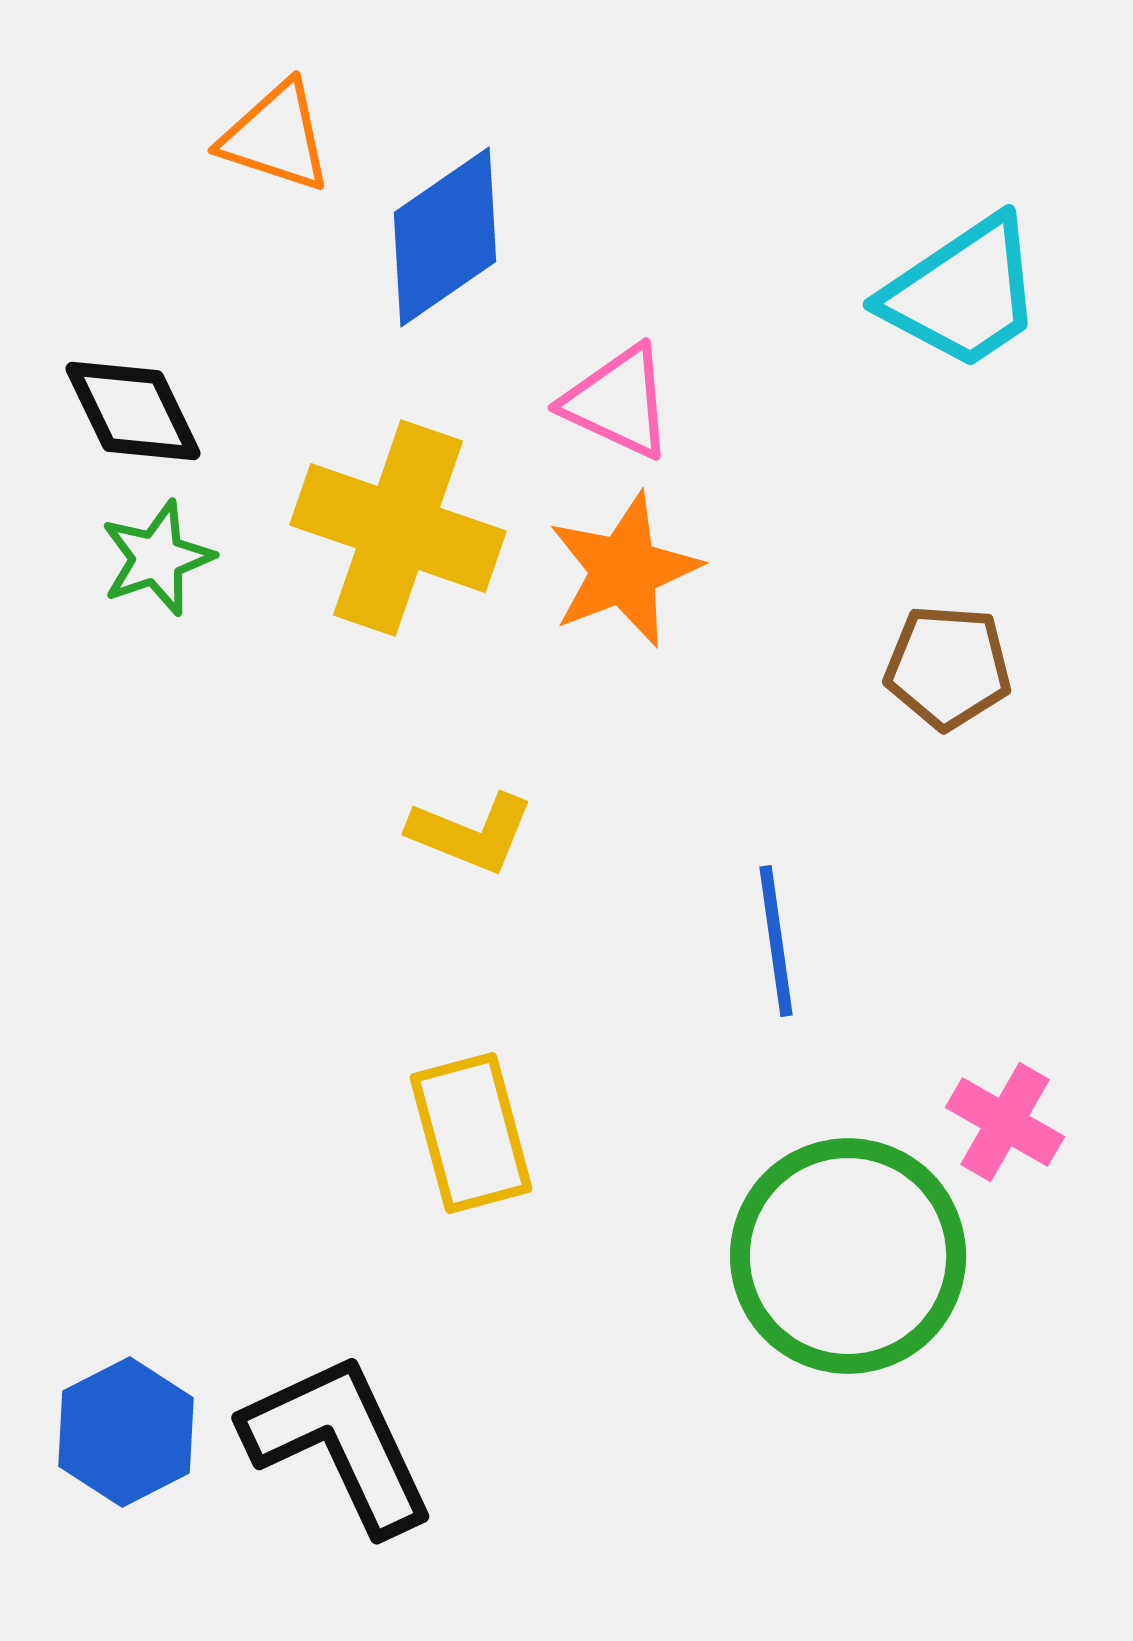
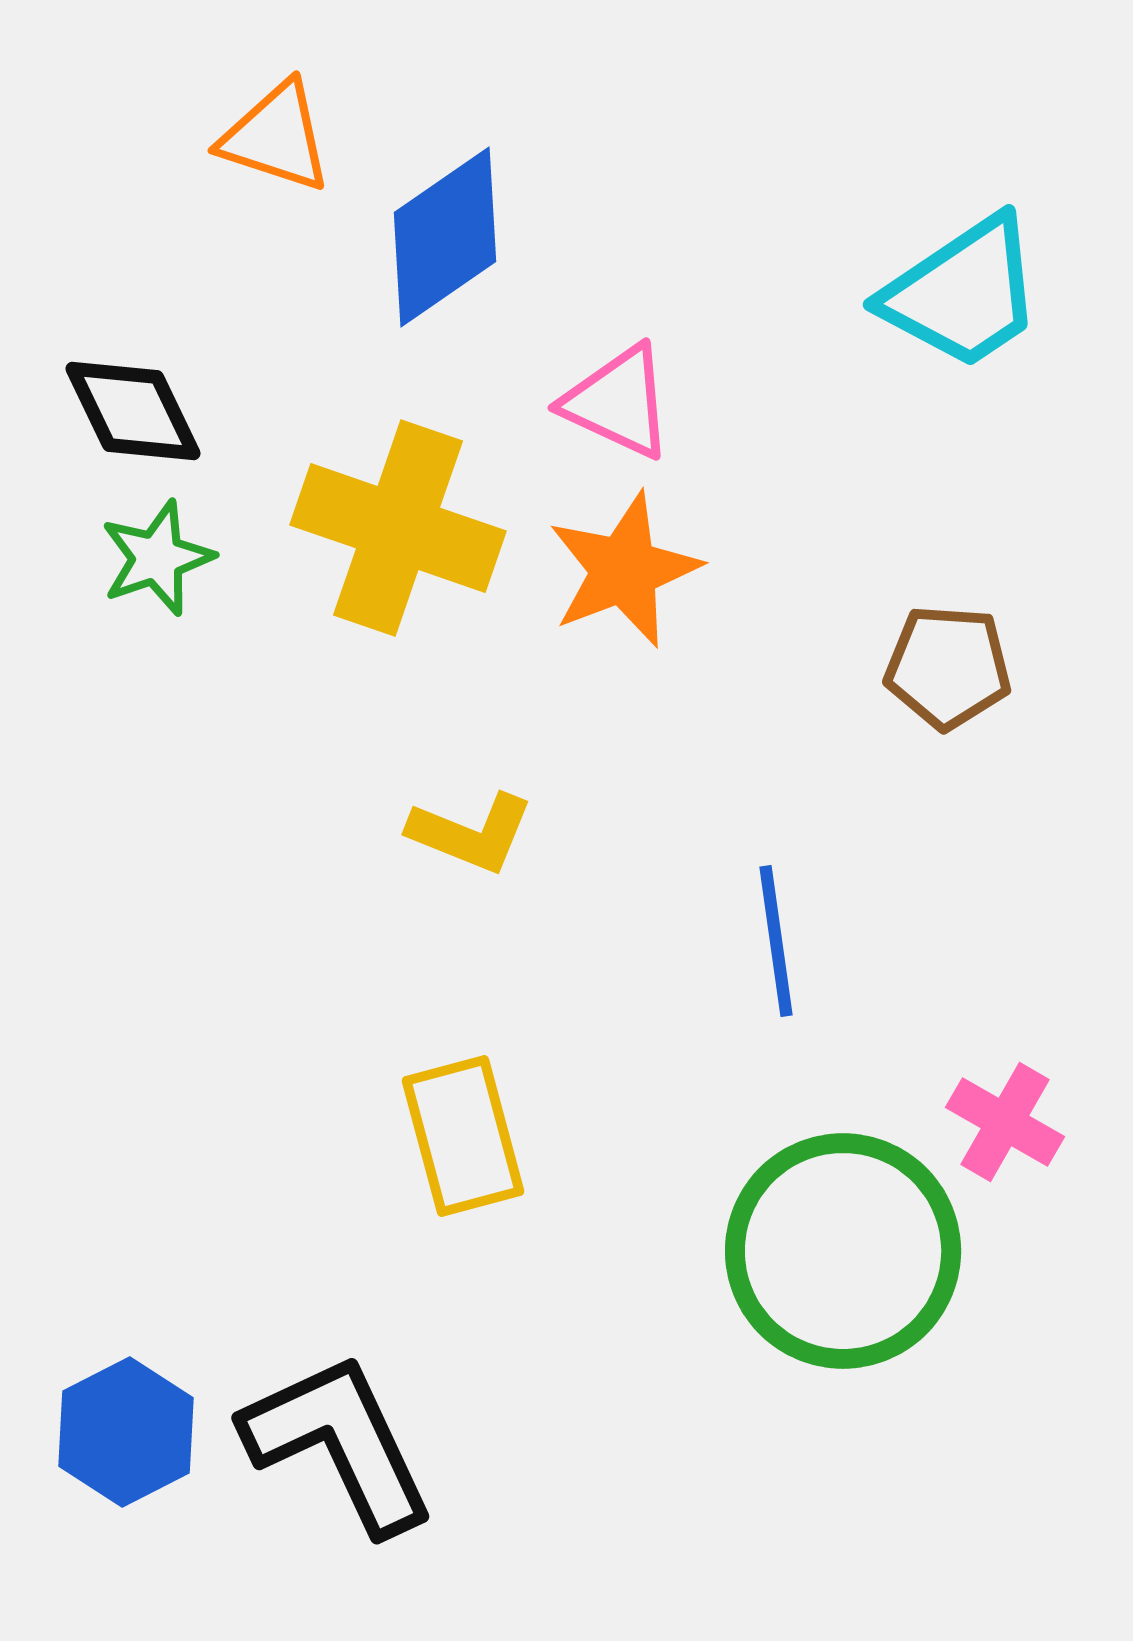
yellow rectangle: moved 8 px left, 3 px down
green circle: moved 5 px left, 5 px up
